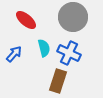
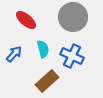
cyan semicircle: moved 1 px left, 1 px down
blue cross: moved 3 px right, 3 px down
brown rectangle: moved 11 px left; rotated 30 degrees clockwise
